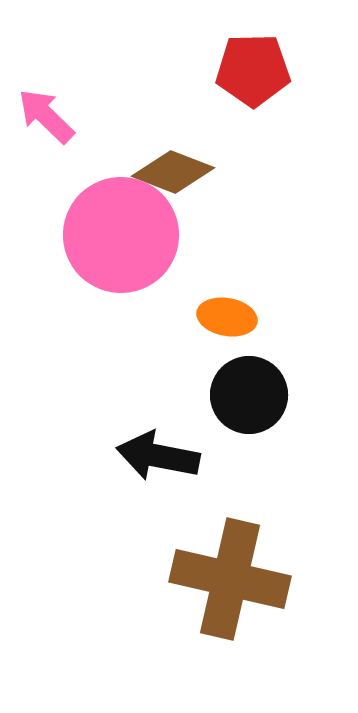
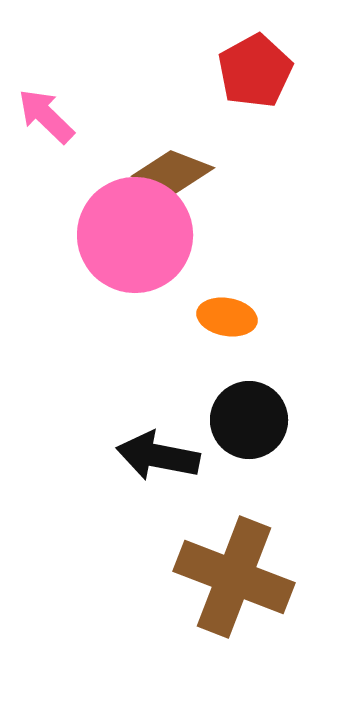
red pentagon: moved 2 px right, 1 px down; rotated 28 degrees counterclockwise
pink circle: moved 14 px right
black circle: moved 25 px down
brown cross: moved 4 px right, 2 px up; rotated 8 degrees clockwise
